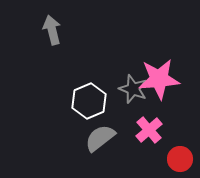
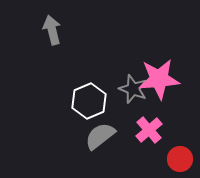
gray semicircle: moved 2 px up
